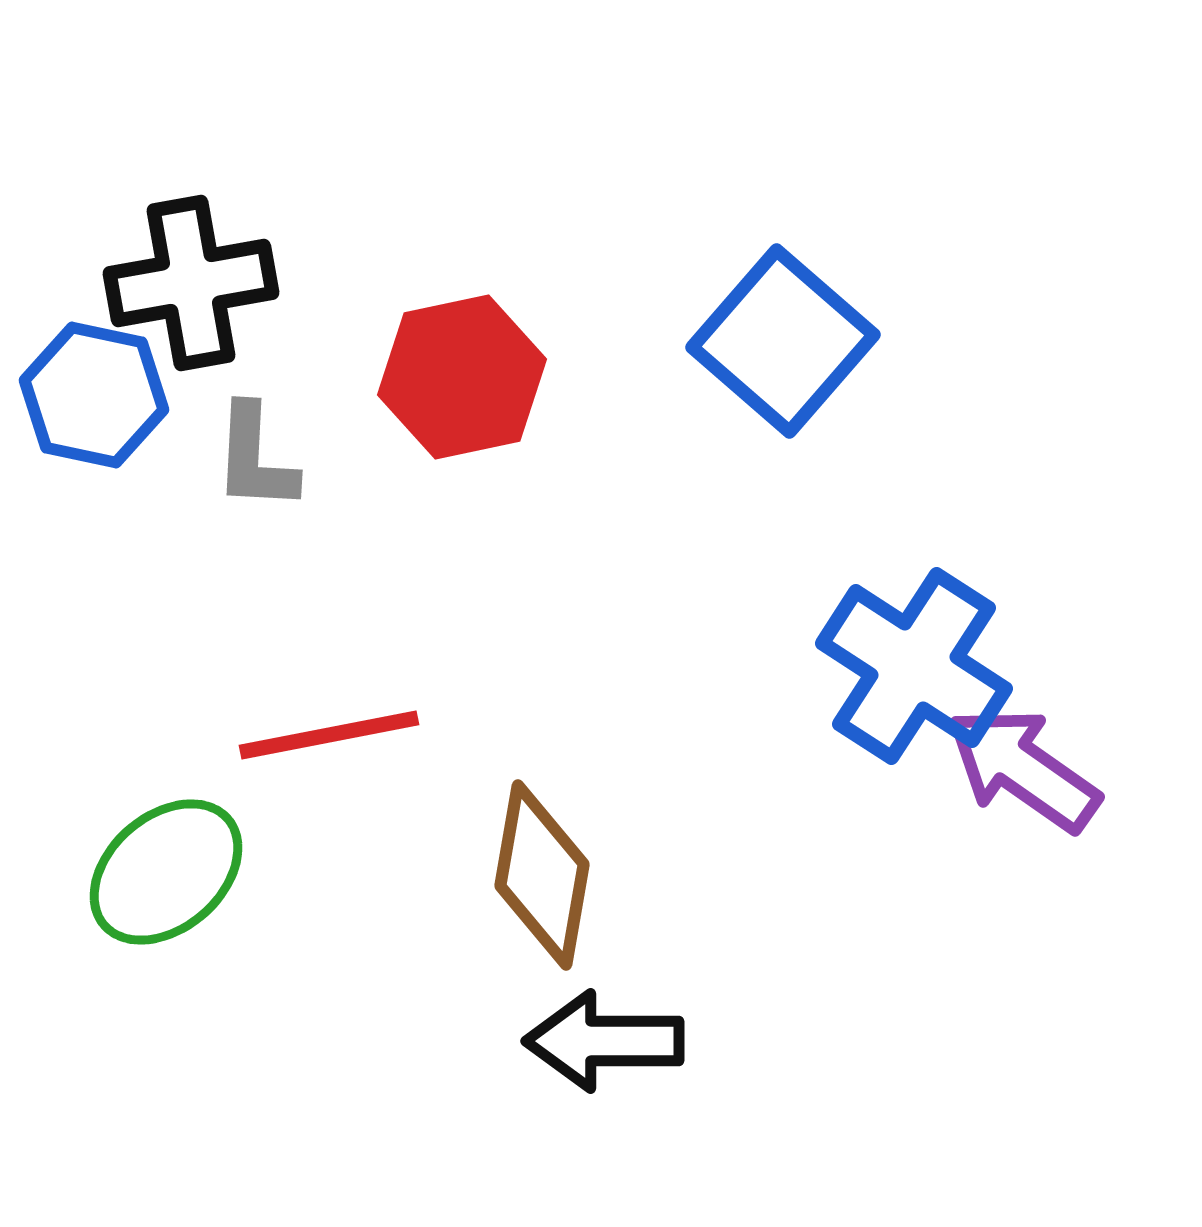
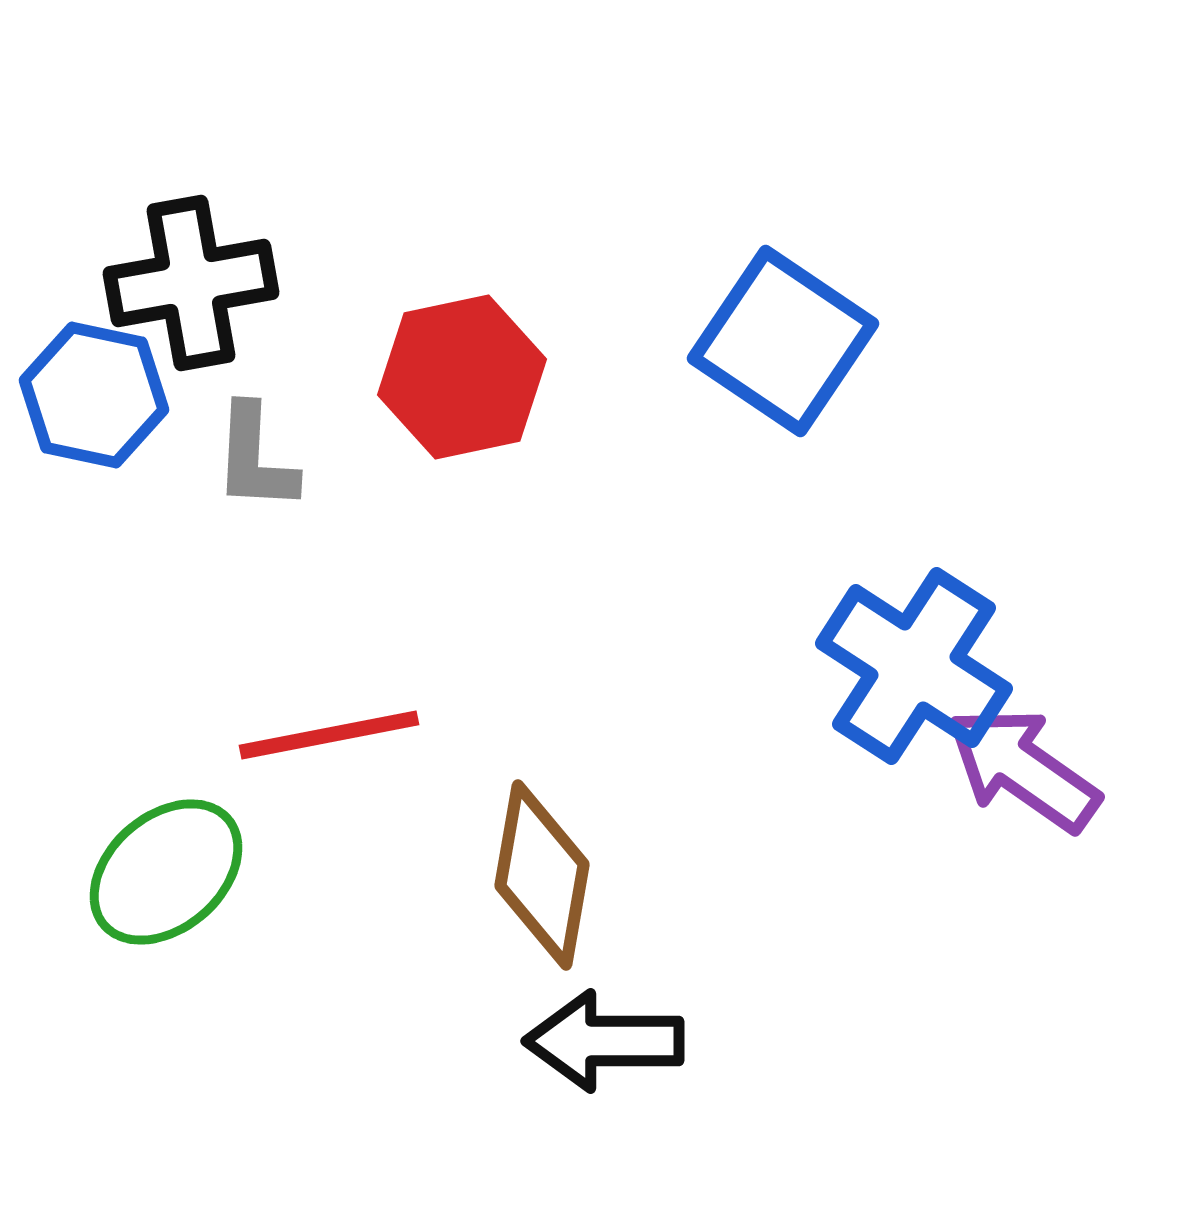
blue square: rotated 7 degrees counterclockwise
